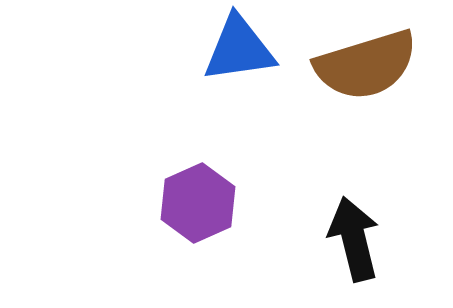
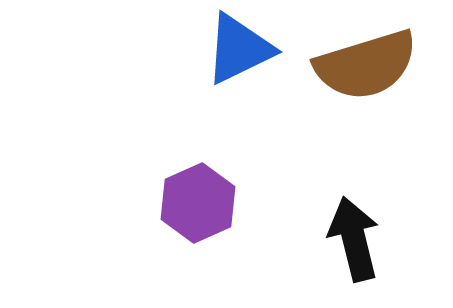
blue triangle: rotated 18 degrees counterclockwise
